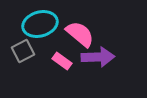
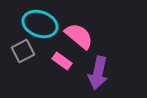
cyan ellipse: rotated 36 degrees clockwise
pink semicircle: moved 1 px left, 2 px down
purple arrow: moved 16 px down; rotated 104 degrees clockwise
